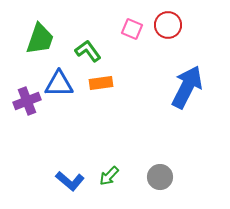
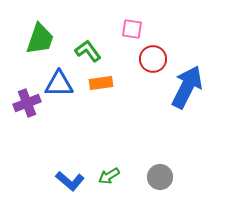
red circle: moved 15 px left, 34 px down
pink square: rotated 15 degrees counterclockwise
purple cross: moved 2 px down
green arrow: rotated 15 degrees clockwise
